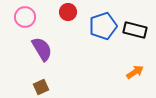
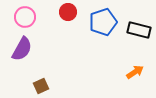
blue pentagon: moved 4 px up
black rectangle: moved 4 px right
purple semicircle: moved 20 px left; rotated 60 degrees clockwise
brown square: moved 1 px up
